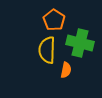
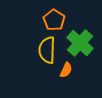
green cross: rotated 28 degrees clockwise
orange semicircle: rotated 14 degrees clockwise
